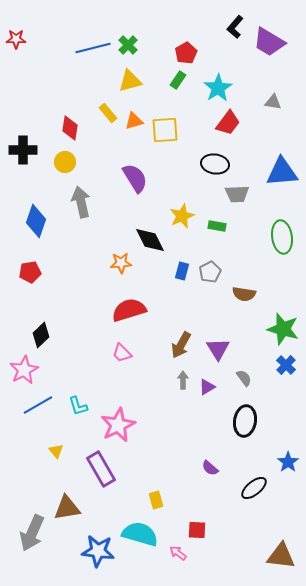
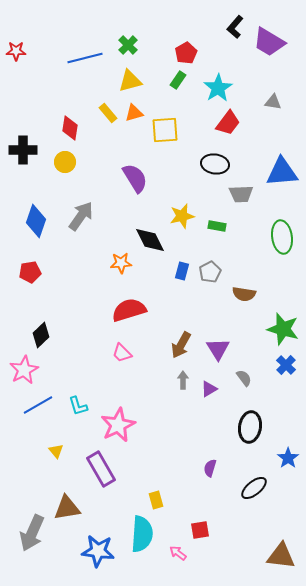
red star at (16, 39): moved 12 px down
blue line at (93, 48): moved 8 px left, 10 px down
orange triangle at (134, 121): moved 8 px up
gray trapezoid at (237, 194): moved 4 px right
gray arrow at (81, 202): moved 14 px down; rotated 48 degrees clockwise
yellow star at (182, 216): rotated 10 degrees clockwise
purple triangle at (207, 387): moved 2 px right, 2 px down
black ellipse at (245, 421): moved 5 px right, 6 px down
blue star at (288, 462): moved 4 px up
purple semicircle at (210, 468): rotated 66 degrees clockwise
red square at (197, 530): moved 3 px right; rotated 12 degrees counterclockwise
cyan semicircle at (140, 534): moved 2 px right; rotated 78 degrees clockwise
